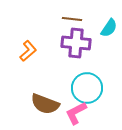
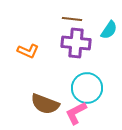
cyan semicircle: moved 2 px down
orange L-shape: rotated 65 degrees clockwise
